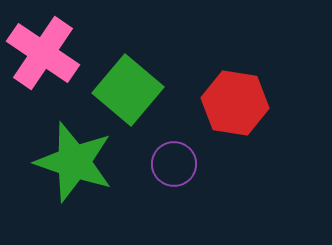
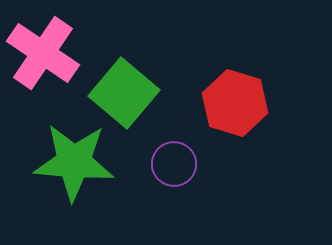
green square: moved 4 px left, 3 px down
red hexagon: rotated 8 degrees clockwise
green star: rotated 14 degrees counterclockwise
